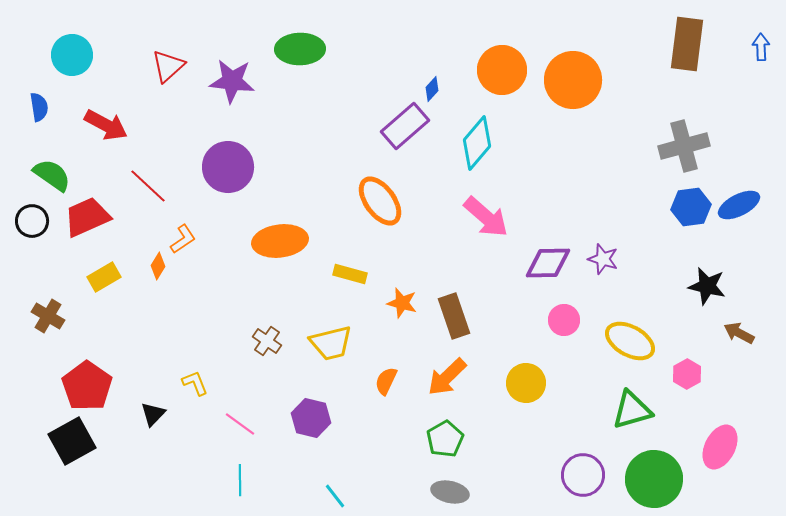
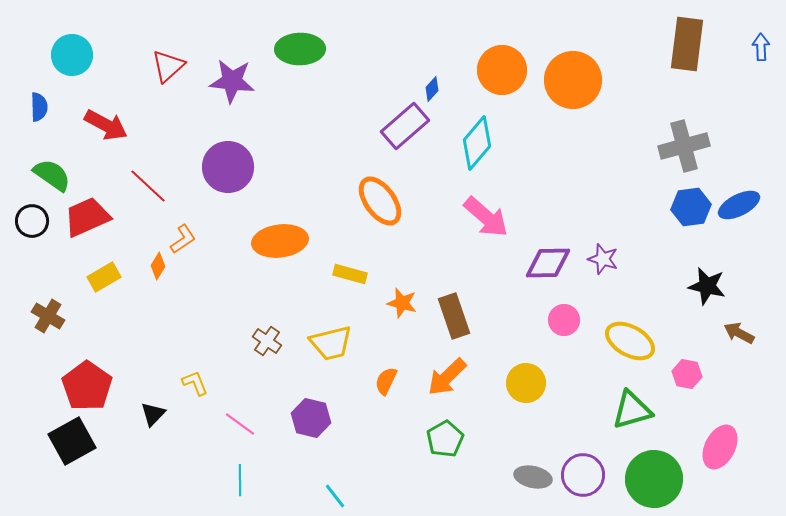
blue semicircle at (39, 107): rotated 8 degrees clockwise
pink hexagon at (687, 374): rotated 20 degrees counterclockwise
gray ellipse at (450, 492): moved 83 px right, 15 px up
